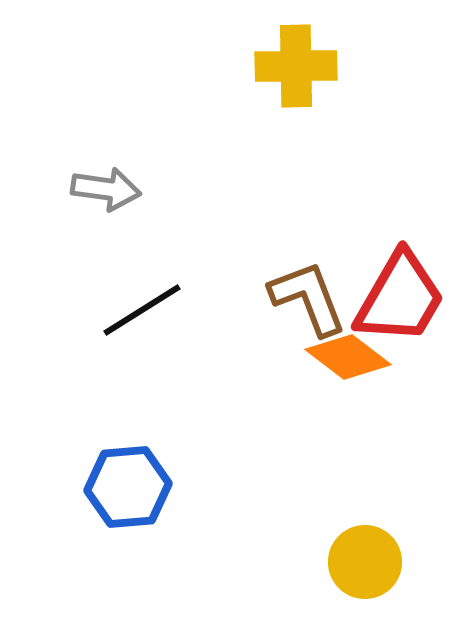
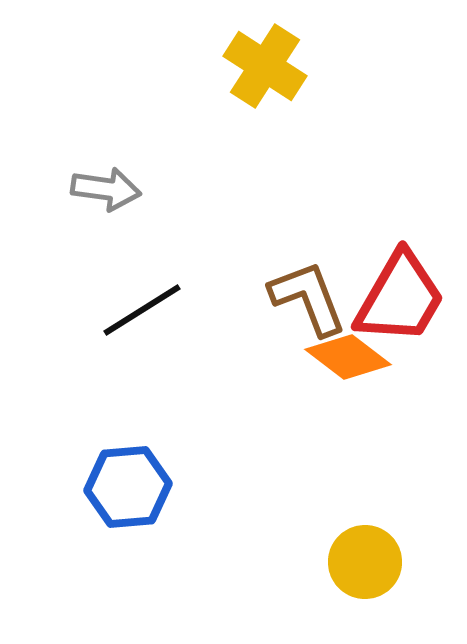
yellow cross: moved 31 px left; rotated 34 degrees clockwise
